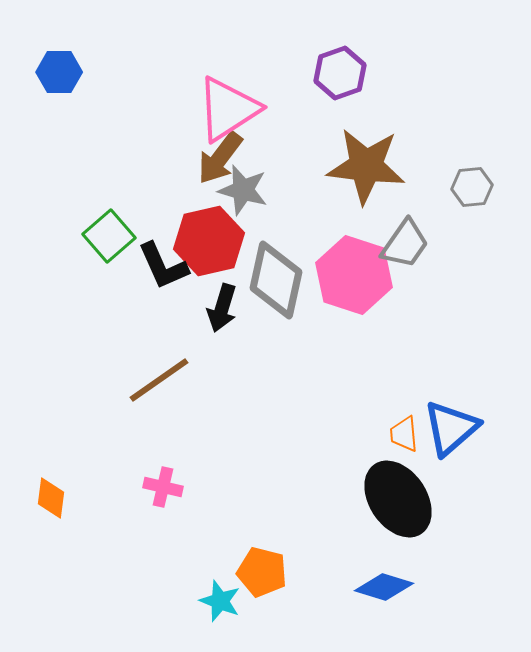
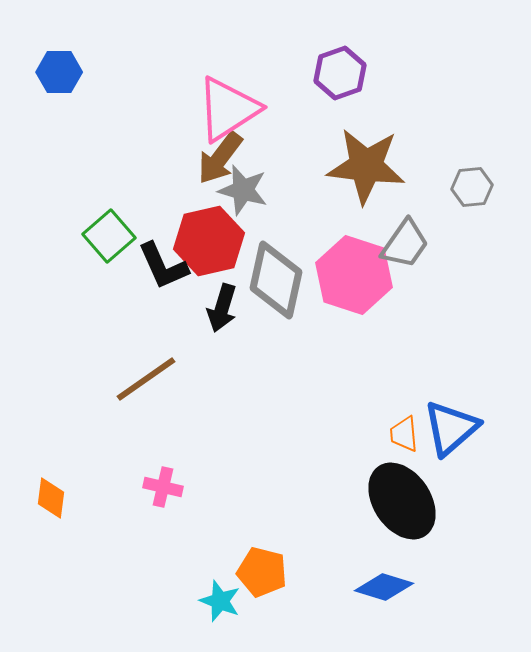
brown line: moved 13 px left, 1 px up
black ellipse: moved 4 px right, 2 px down
